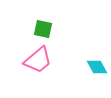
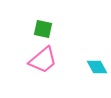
pink trapezoid: moved 5 px right
